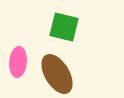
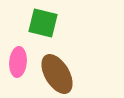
green square: moved 21 px left, 4 px up
